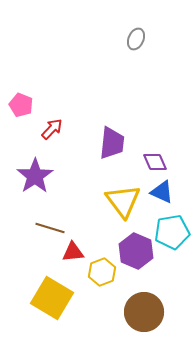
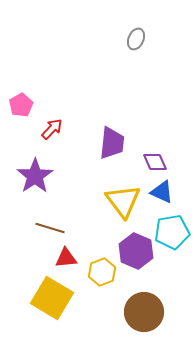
pink pentagon: rotated 20 degrees clockwise
red triangle: moved 7 px left, 6 px down
